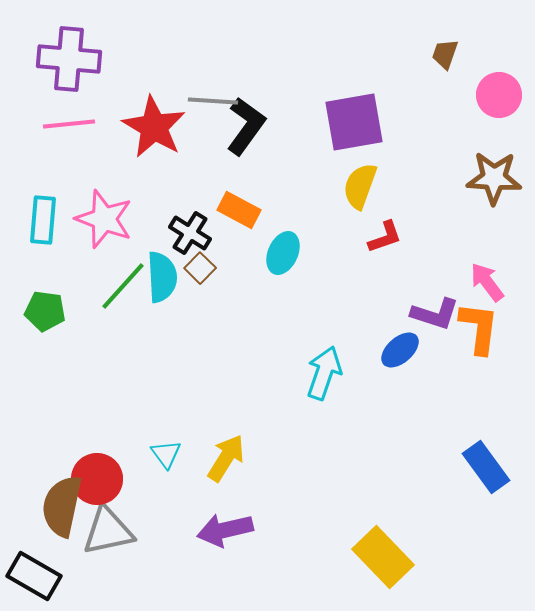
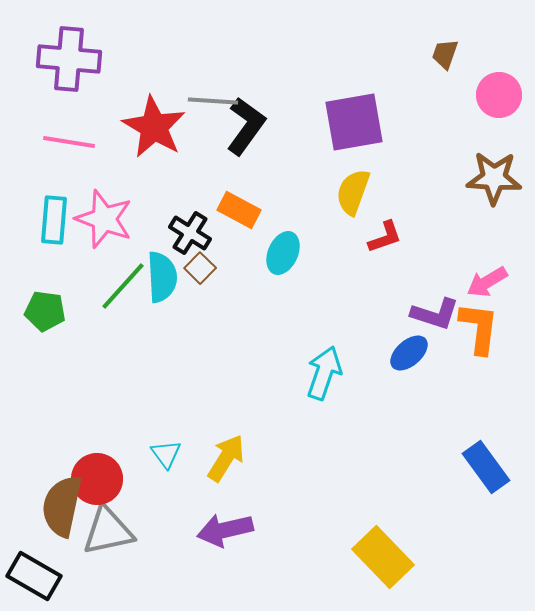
pink line: moved 18 px down; rotated 15 degrees clockwise
yellow semicircle: moved 7 px left, 6 px down
cyan rectangle: moved 11 px right
pink arrow: rotated 84 degrees counterclockwise
blue ellipse: moved 9 px right, 3 px down
